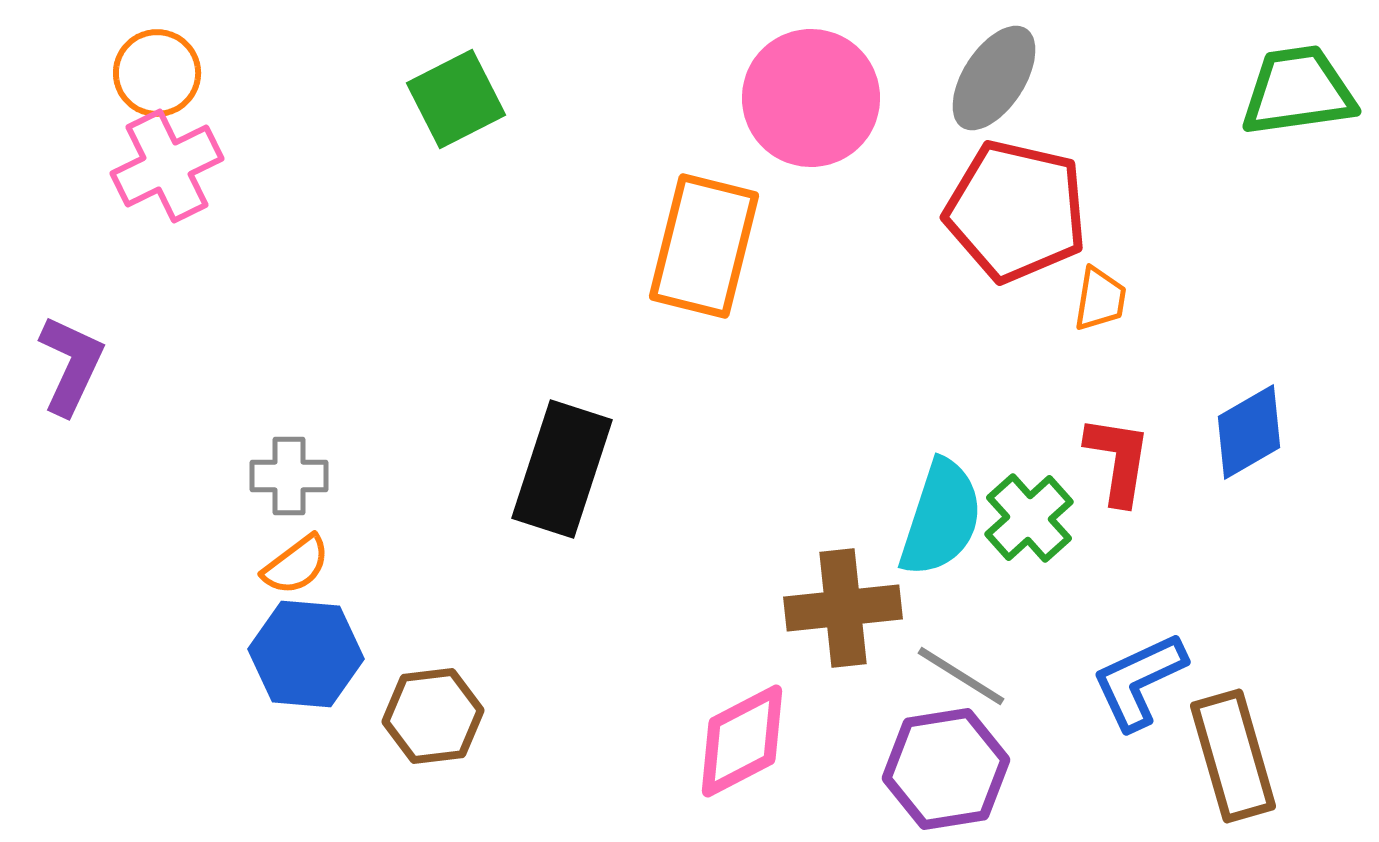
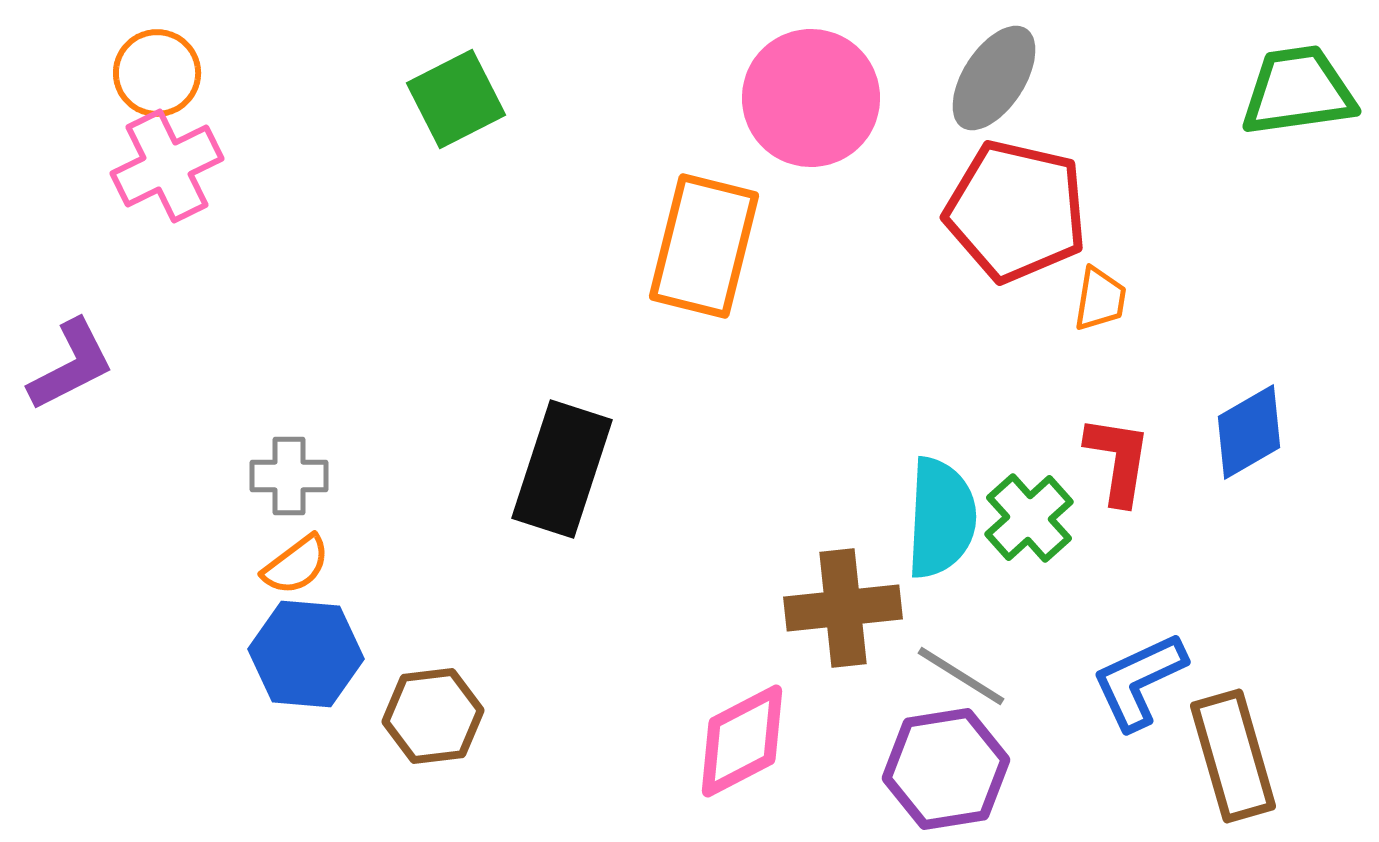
purple L-shape: rotated 38 degrees clockwise
cyan semicircle: rotated 15 degrees counterclockwise
